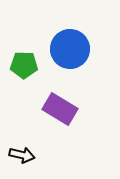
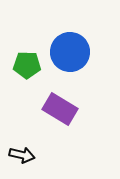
blue circle: moved 3 px down
green pentagon: moved 3 px right
